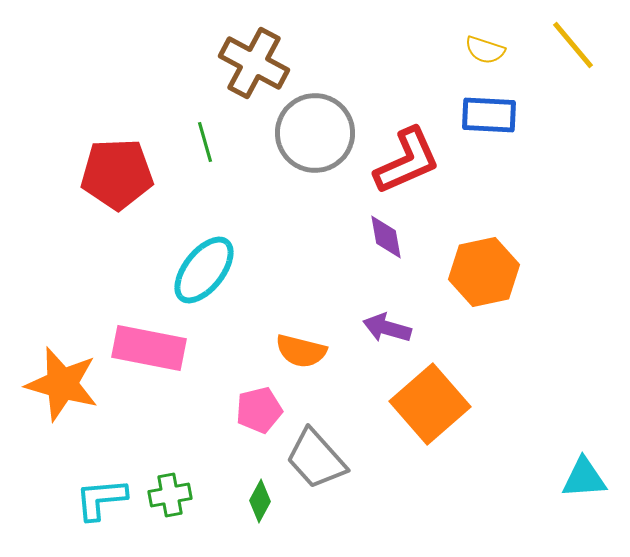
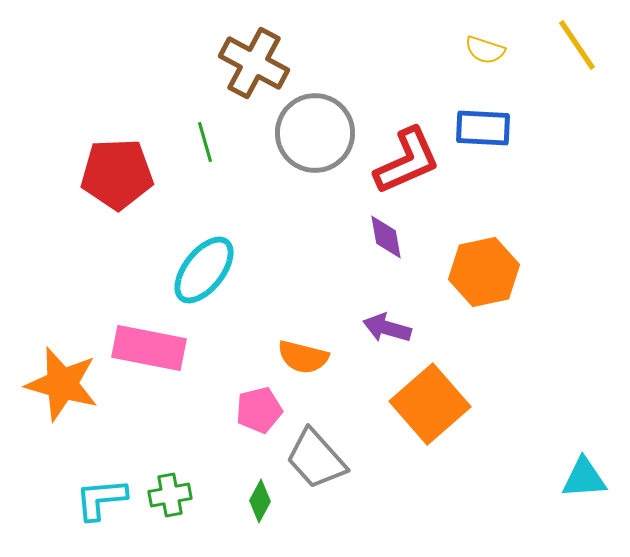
yellow line: moved 4 px right; rotated 6 degrees clockwise
blue rectangle: moved 6 px left, 13 px down
orange semicircle: moved 2 px right, 6 px down
